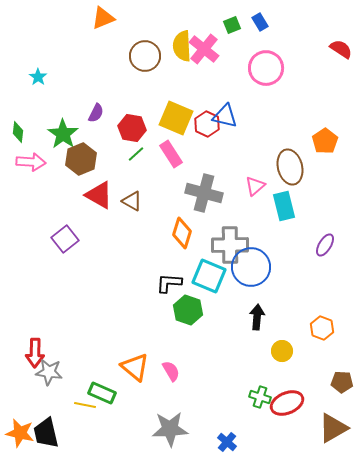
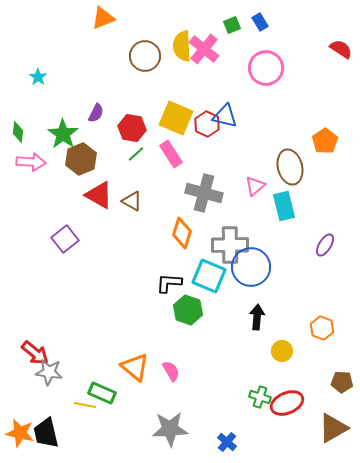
red arrow at (35, 353): rotated 52 degrees counterclockwise
